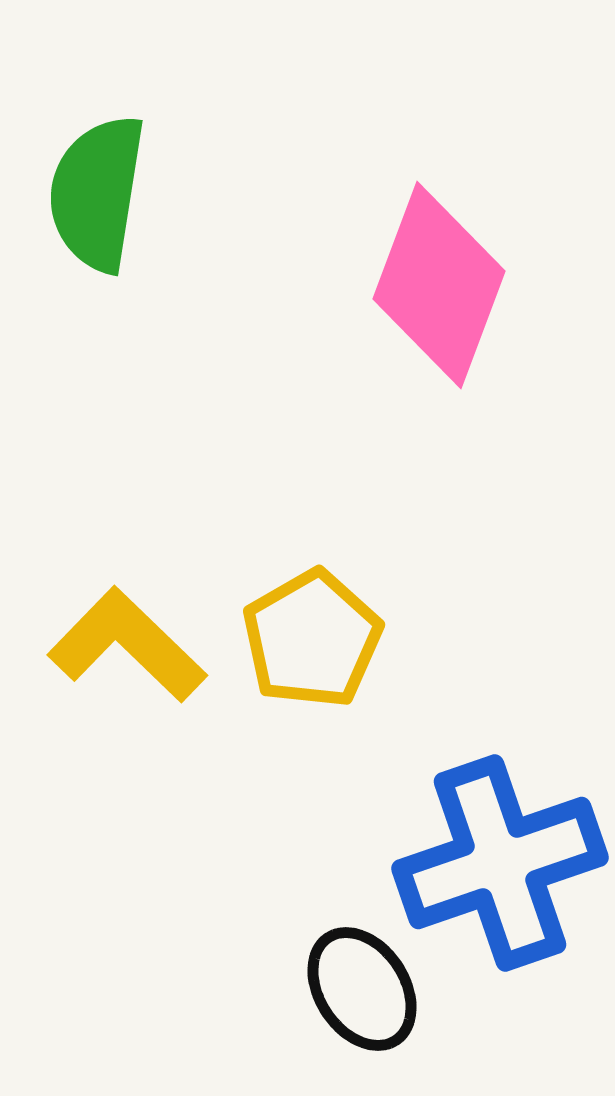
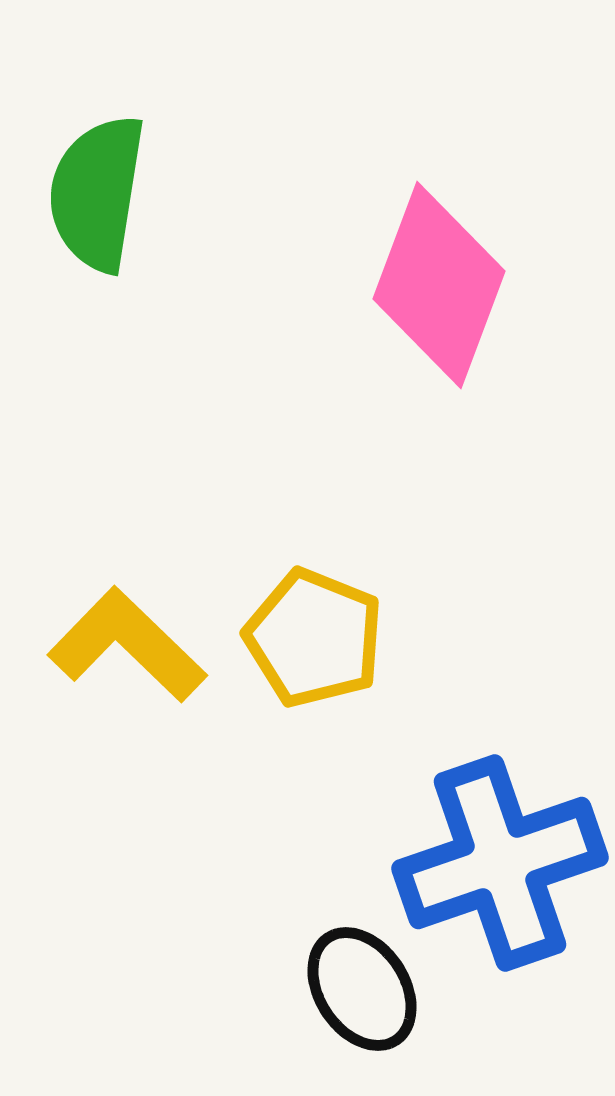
yellow pentagon: moved 2 px right, 1 px up; rotated 20 degrees counterclockwise
